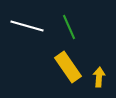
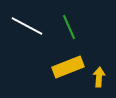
white line: rotated 12 degrees clockwise
yellow rectangle: rotated 76 degrees counterclockwise
